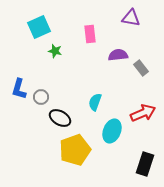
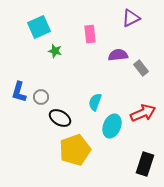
purple triangle: rotated 36 degrees counterclockwise
blue L-shape: moved 3 px down
cyan ellipse: moved 5 px up
